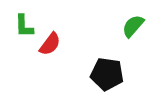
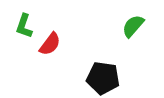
green L-shape: rotated 20 degrees clockwise
black pentagon: moved 4 px left, 4 px down
